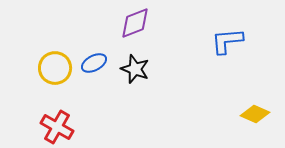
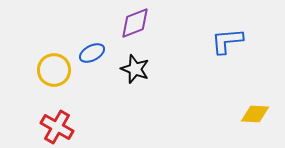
blue ellipse: moved 2 px left, 10 px up
yellow circle: moved 1 px left, 2 px down
yellow diamond: rotated 20 degrees counterclockwise
